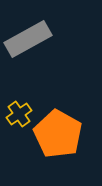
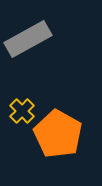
yellow cross: moved 3 px right, 3 px up; rotated 10 degrees counterclockwise
